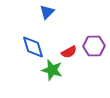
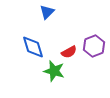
purple hexagon: rotated 20 degrees counterclockwise
green star: moved 2 px right, 1 px down
